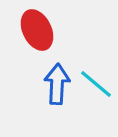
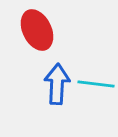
cyan line: rotated 33 degrees counterclockwise
